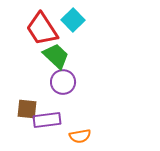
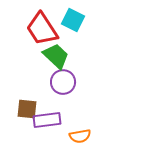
cyan square: rotated 20 degrees counterclockwise
